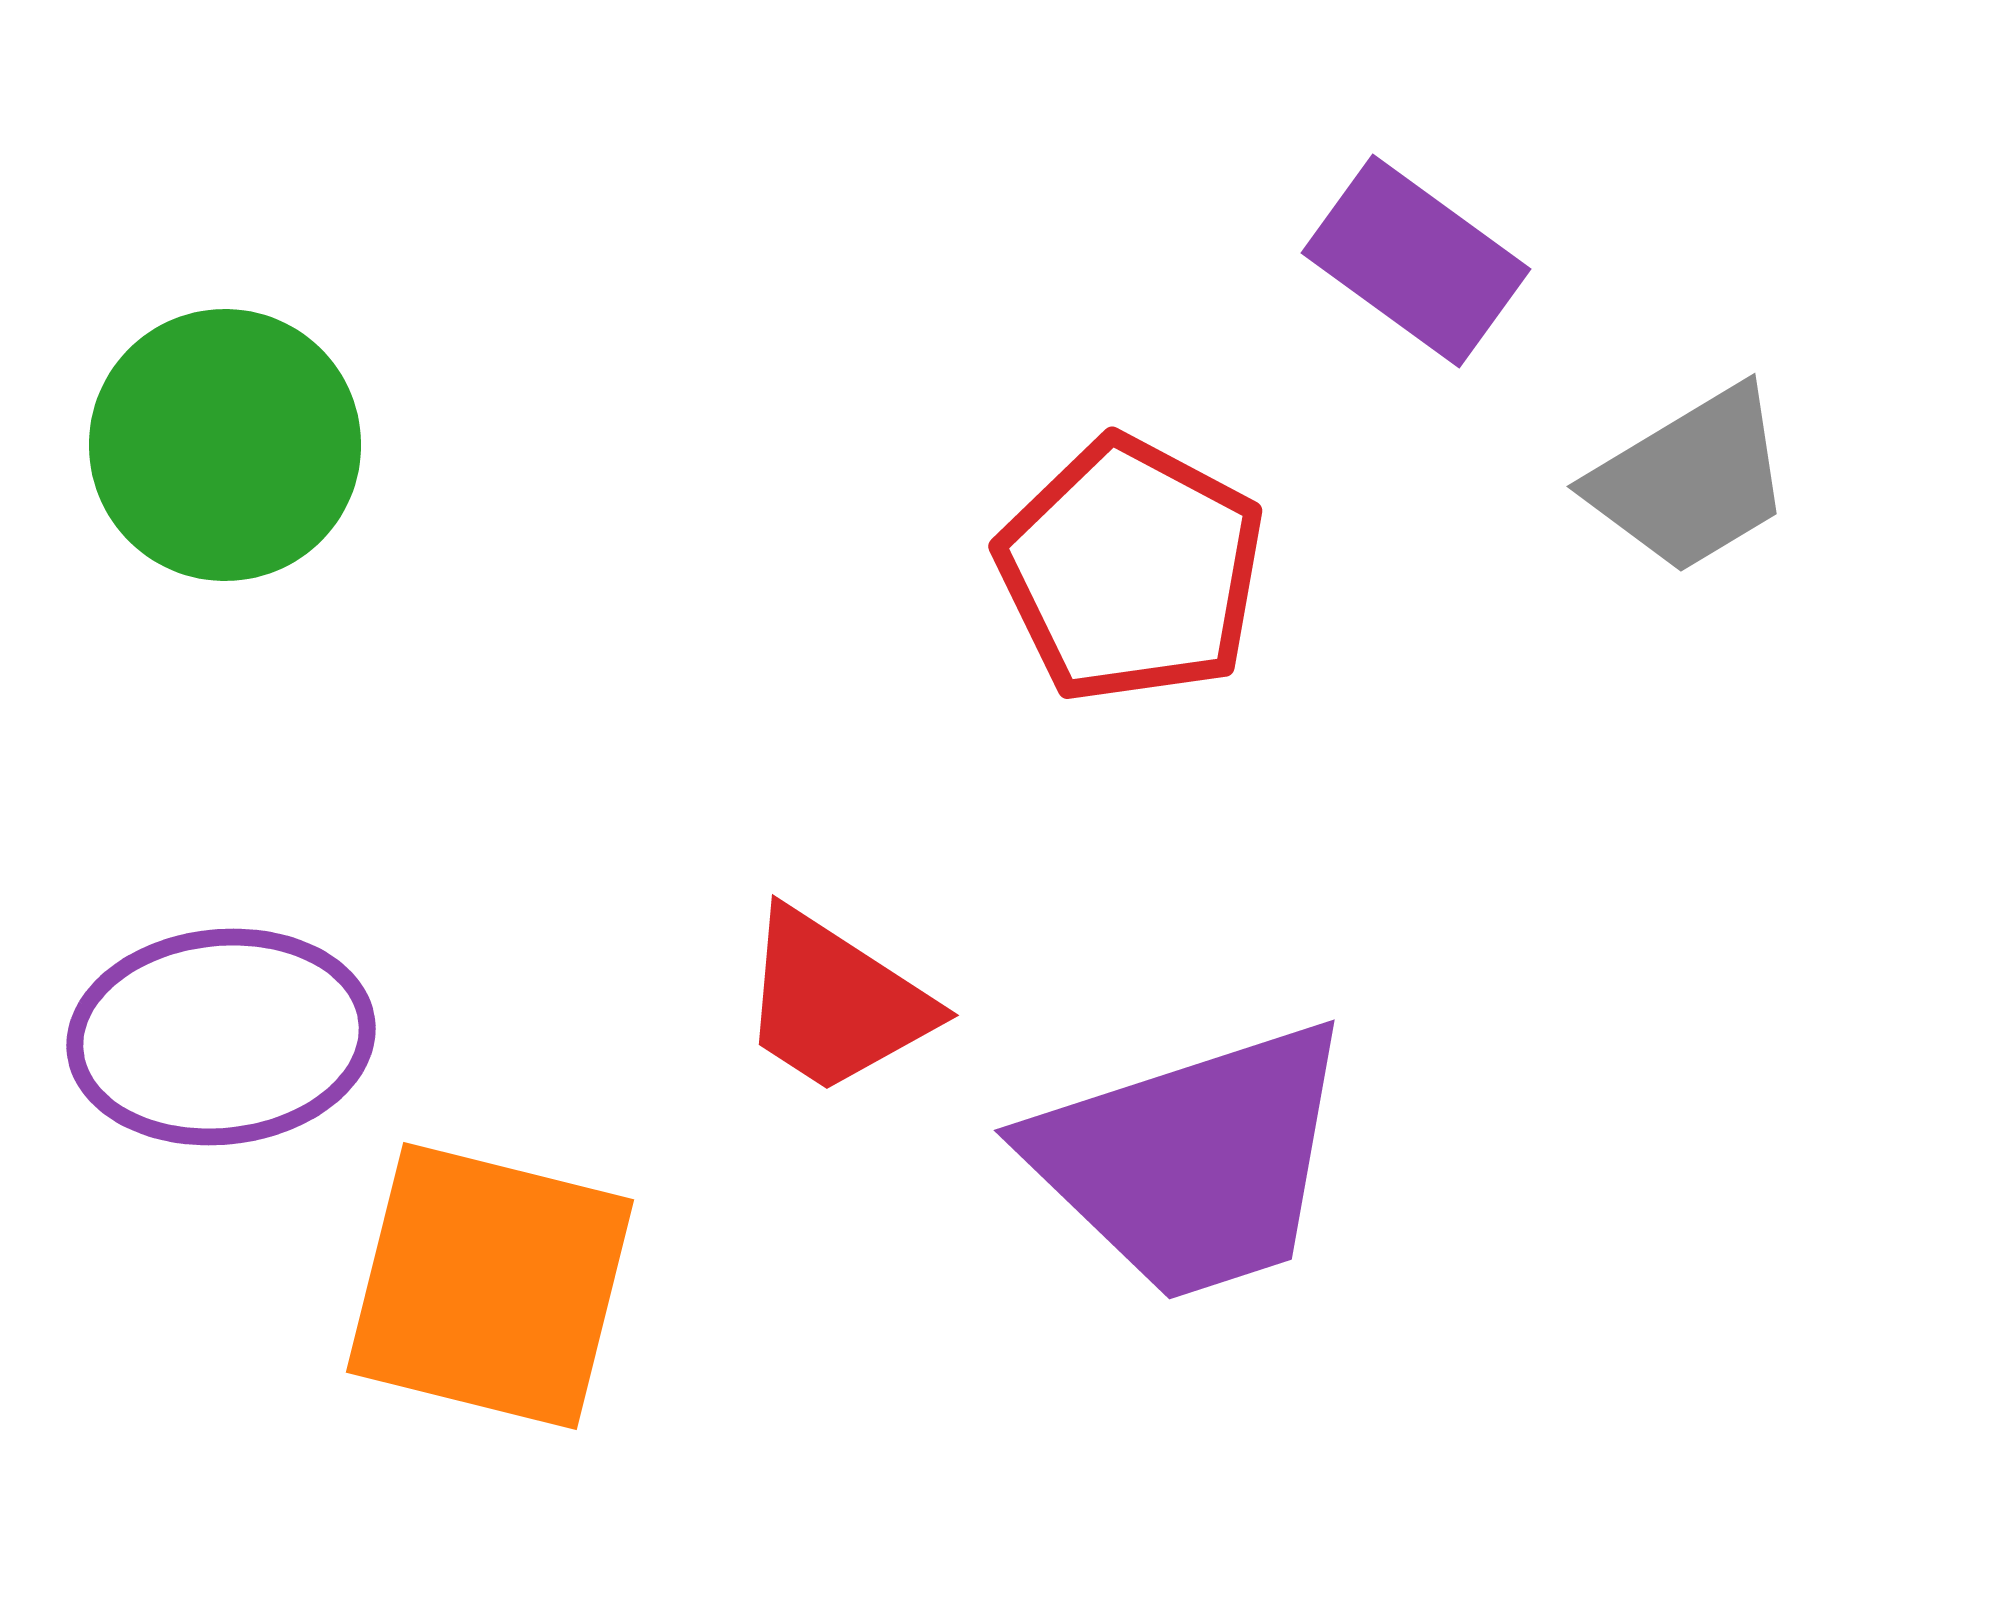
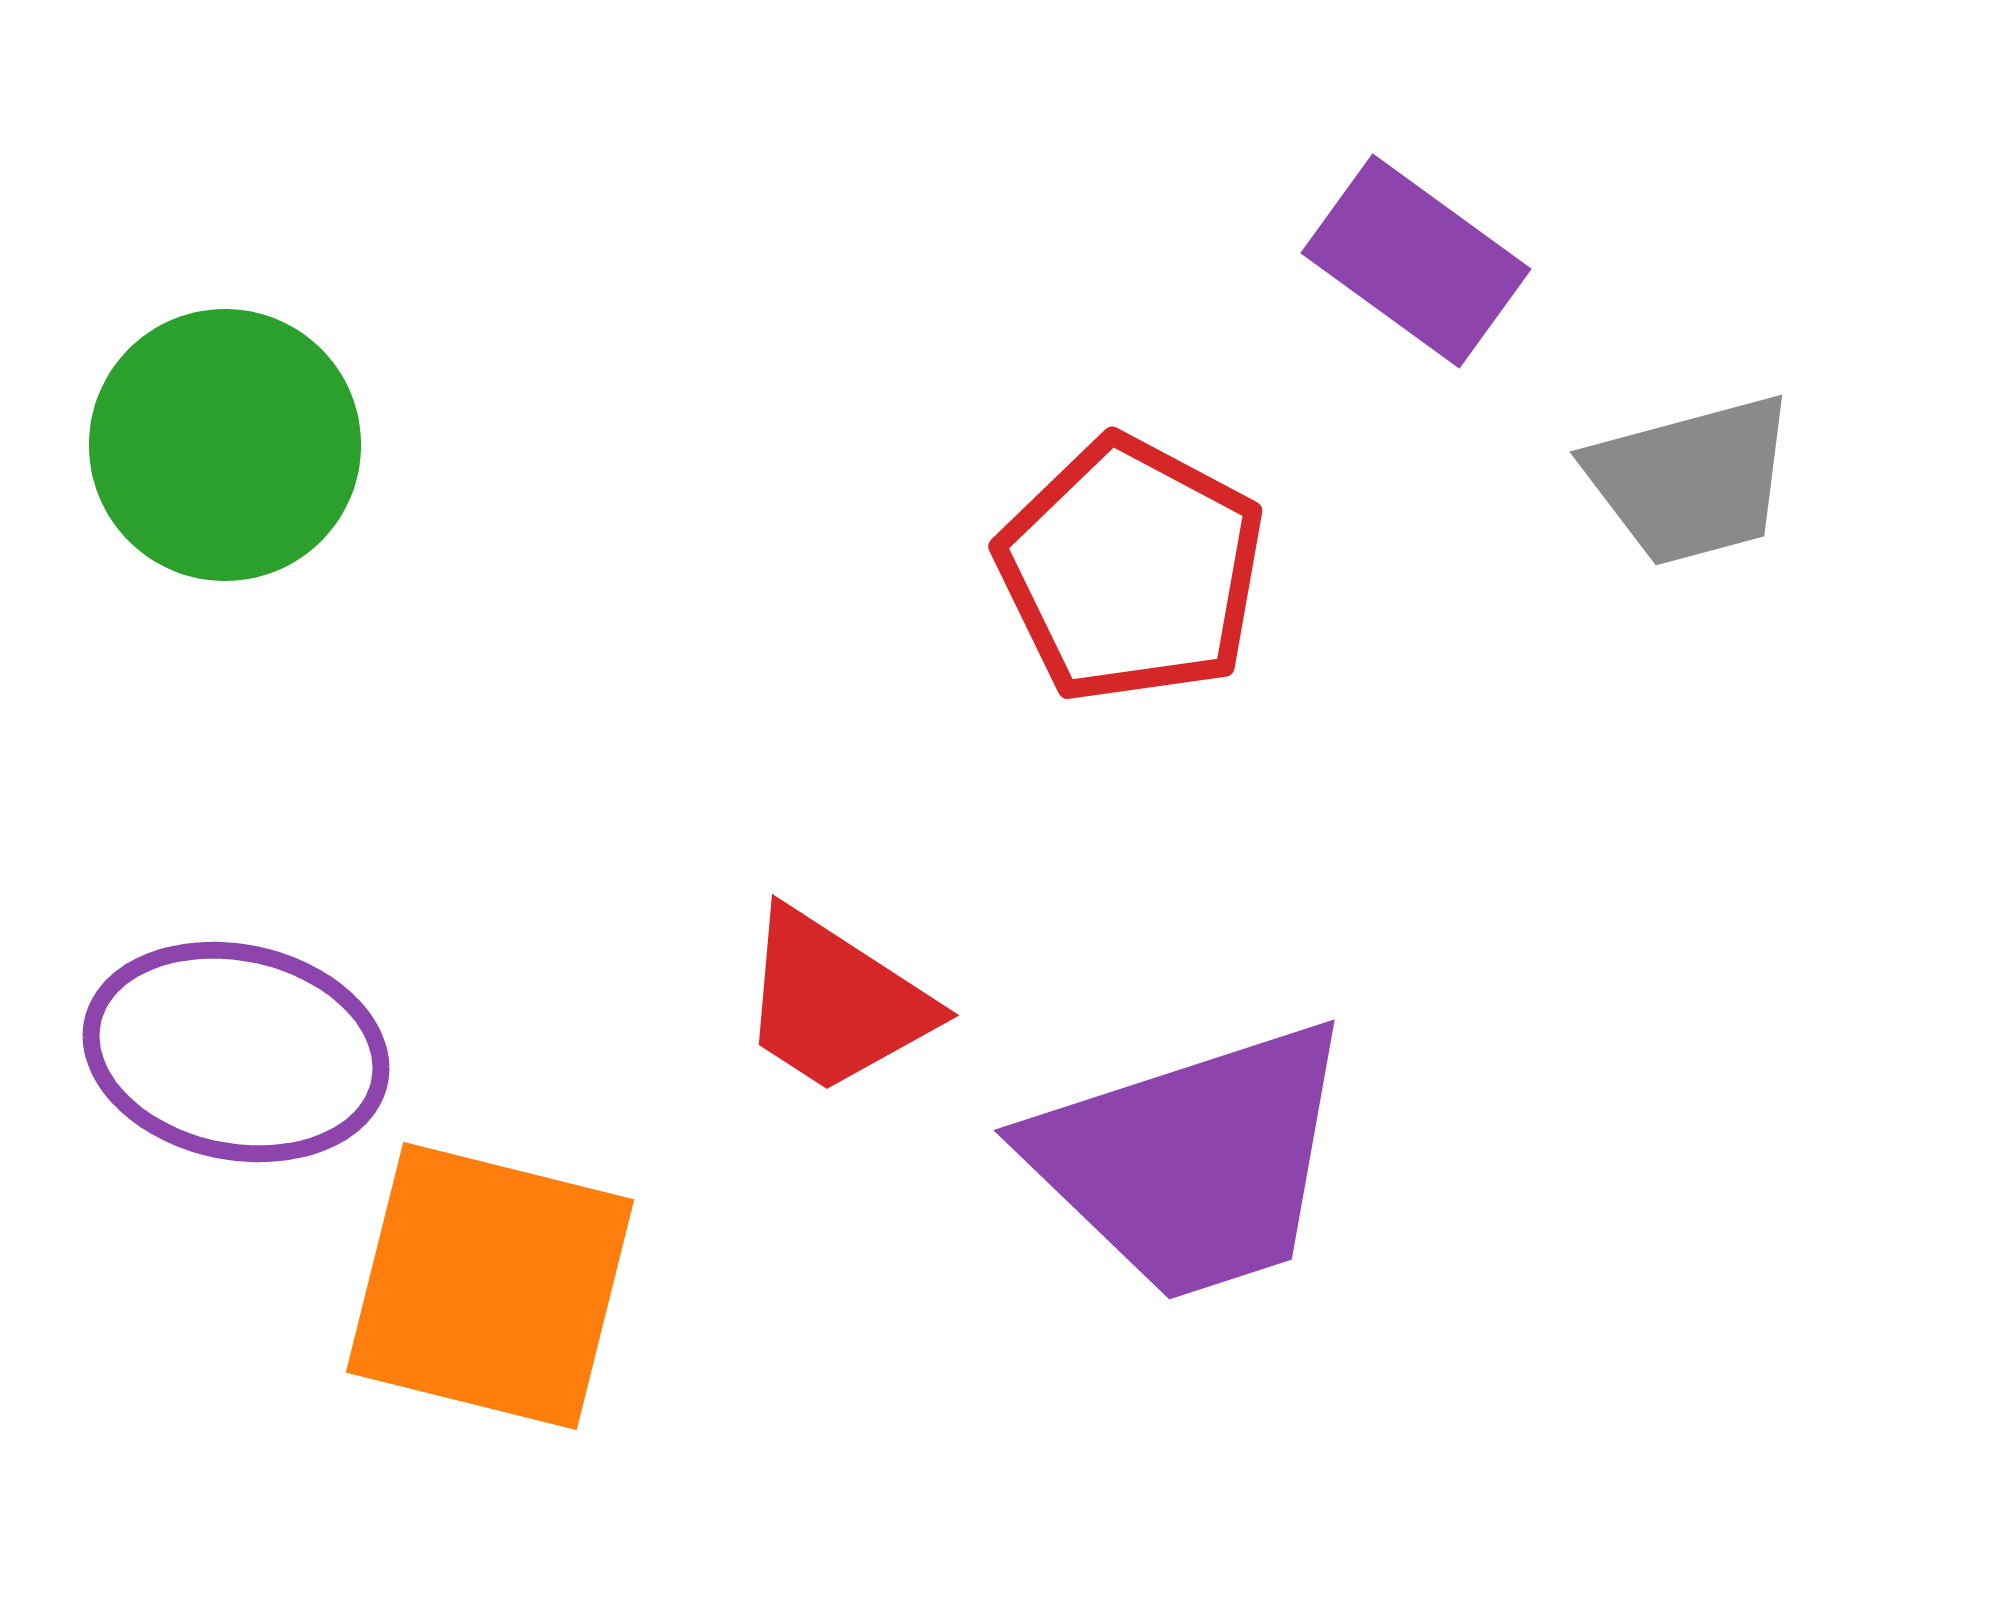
gray trapezoid: rotated 16 degrees clockwise
purple ellipse: moved 15 px right, 15 px down; rotated 18 degrees clockwise
